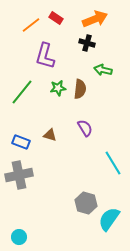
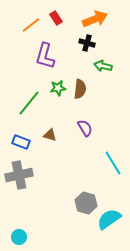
red rectangle: rotated 24 degrees clockwise
green arrow: moved 4 px up
green line: moved 7 px right, 11 px down
cyan semicircle: rotated 20 degrees clockwise
